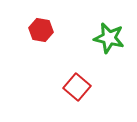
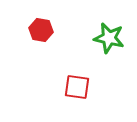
red square: rotated 32 degrees counterclockwise
